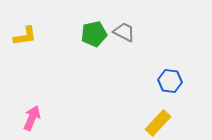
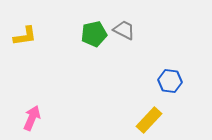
gray trapezoid: moved 2 px up
yellow rectangle: moved 9 px left, 3 px up
